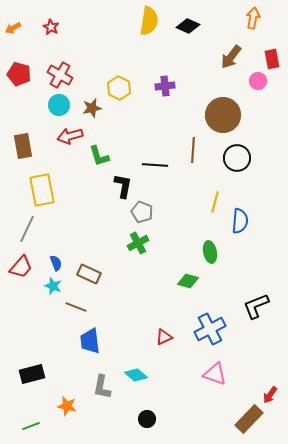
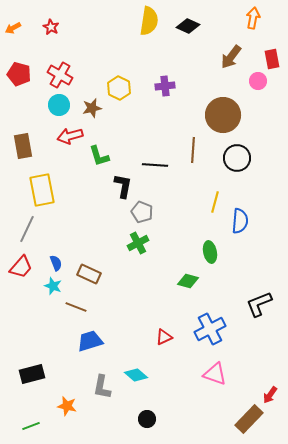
black L-shape at (256, 306): moved 3 px right, 2 px up
blue trapezoid at (90, 341): rotated 80 degrees clockwise
